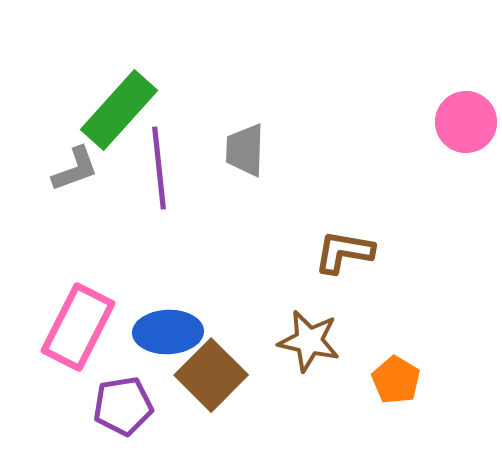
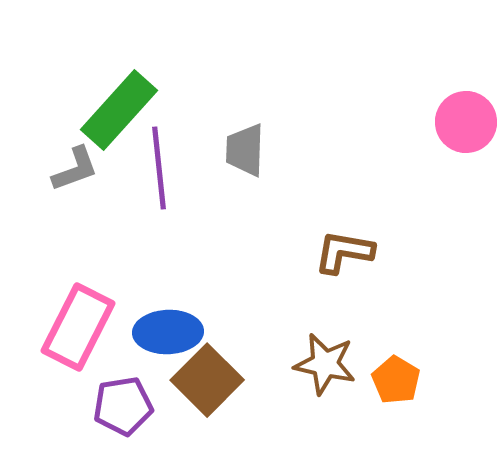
brown star: moved 16 px right, 23 px down
brown square: moved 4 px left, 5 px down
